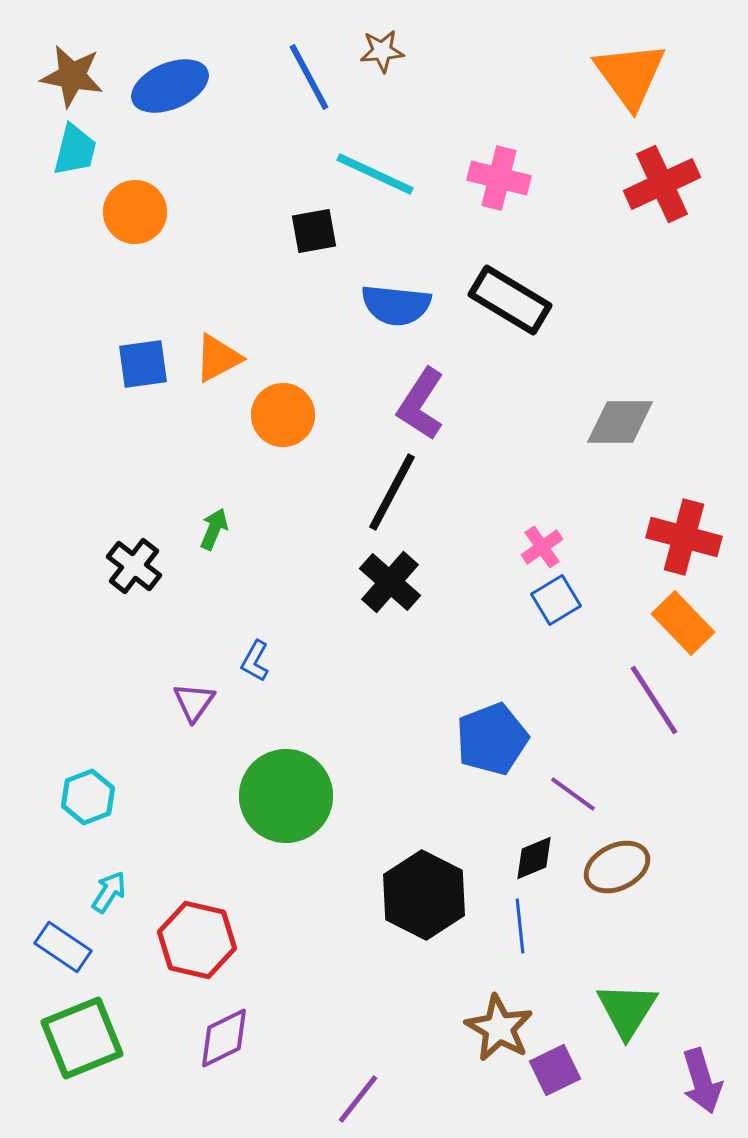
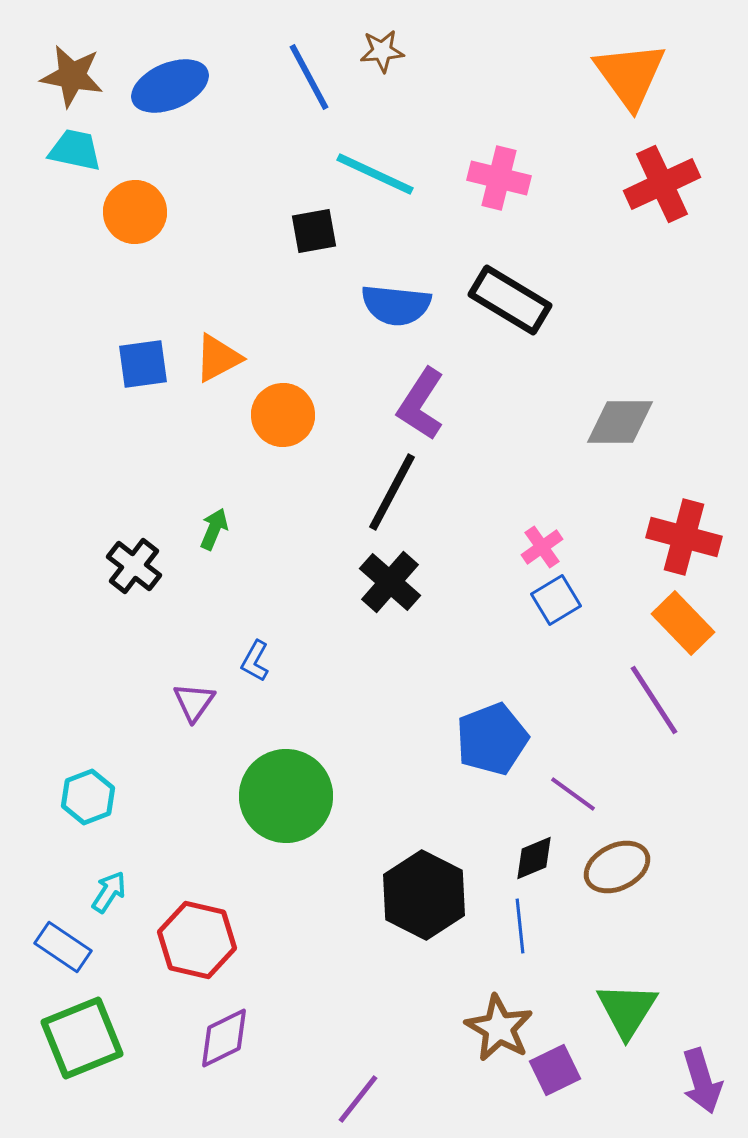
cyan trapezoid at (75, 150): rotated 92 degrees counterclockwise
